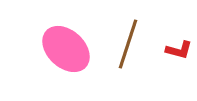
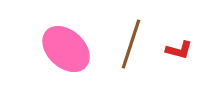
brown line: moved 3 px right
